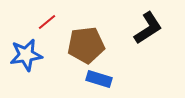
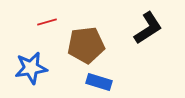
red line: rotated 24 degrees clockwise
blue star: moved 5 px right, 13 px down
blue rectangle: moved 3 px down
